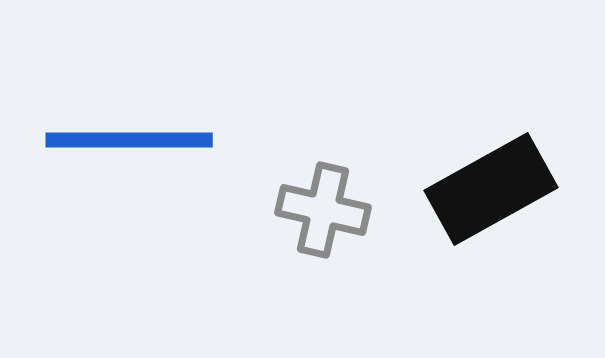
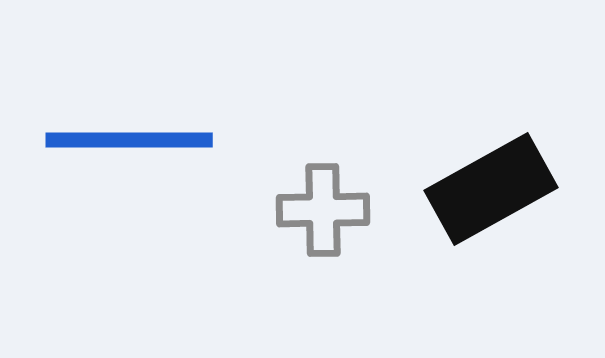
gray cross: rotated 14 degrees counterclockwise
